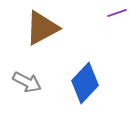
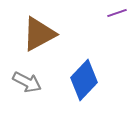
brown triangle: moved 3 px left, 6 px down
blue diamond: moved 1 px left, 3 px up
